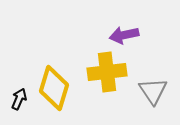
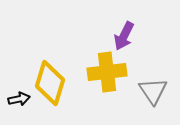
purple arrow: moved 1 px down; rotated 52 degrees counterclockwise
yellow diamond: moved 4 px left, 5 px up
black arrow: rotated 55 degrees clockwise
